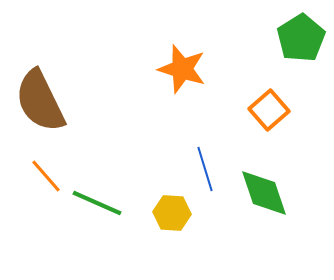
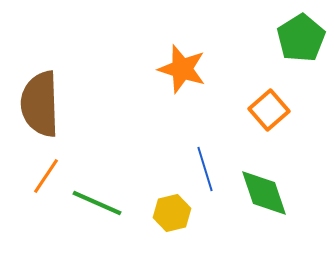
brown semicircle: moved 3 px down; rotated 24 degrees clockwise
orange line: rotated 75 degrees clockwise
yellow hexagon: rotated 18 degrees counterclockwise
